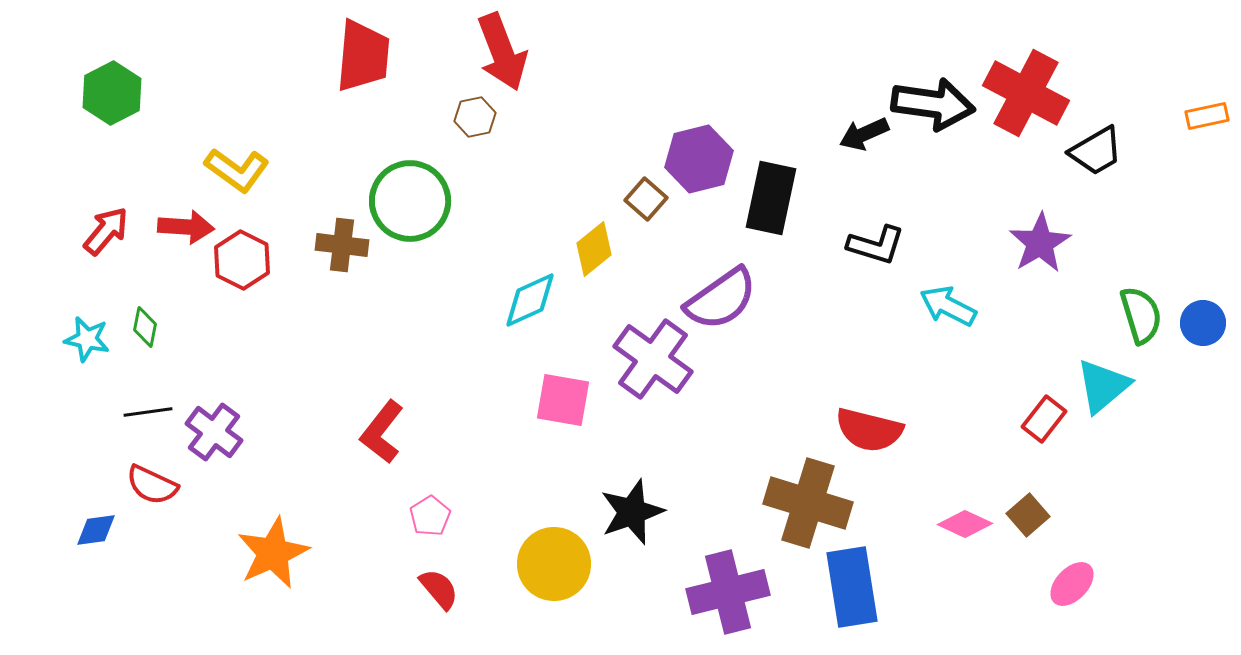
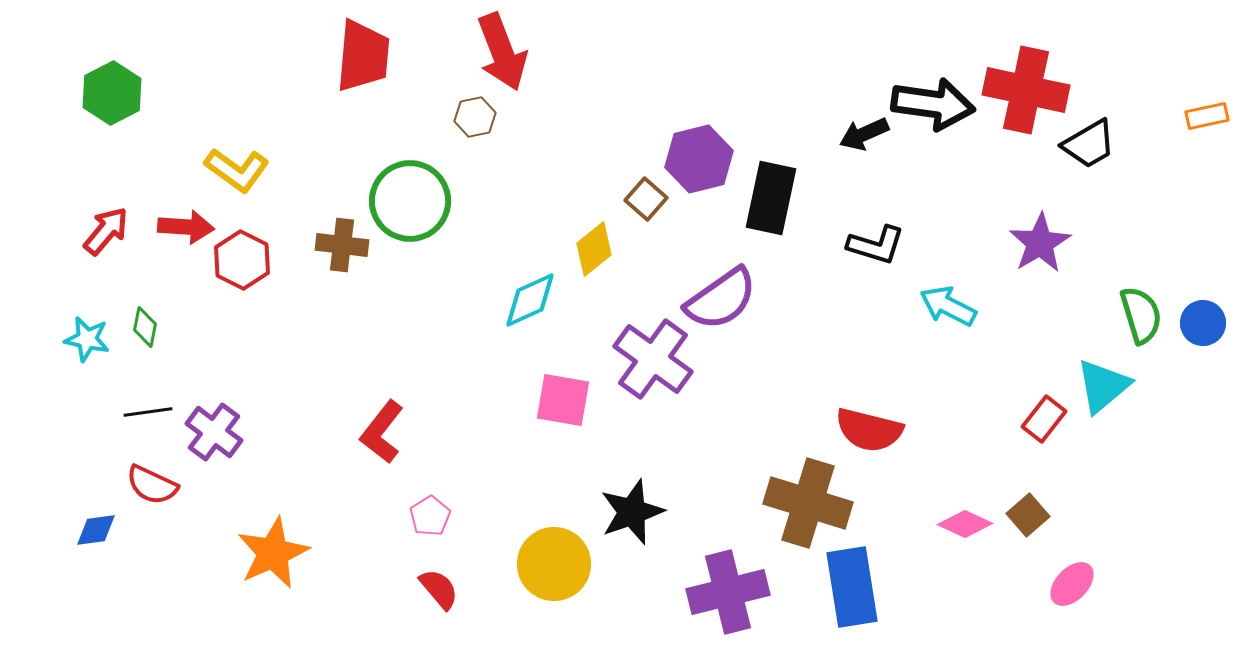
red cross at (1026, 93): moved 3 px up; rotated 16 degrees counterclockwise
black trapezoid at (1096, 151): moved 7 px left, 7 px up
